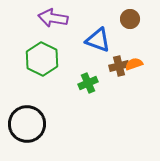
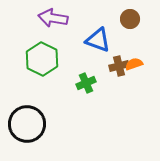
green cross: moved 2 px left
